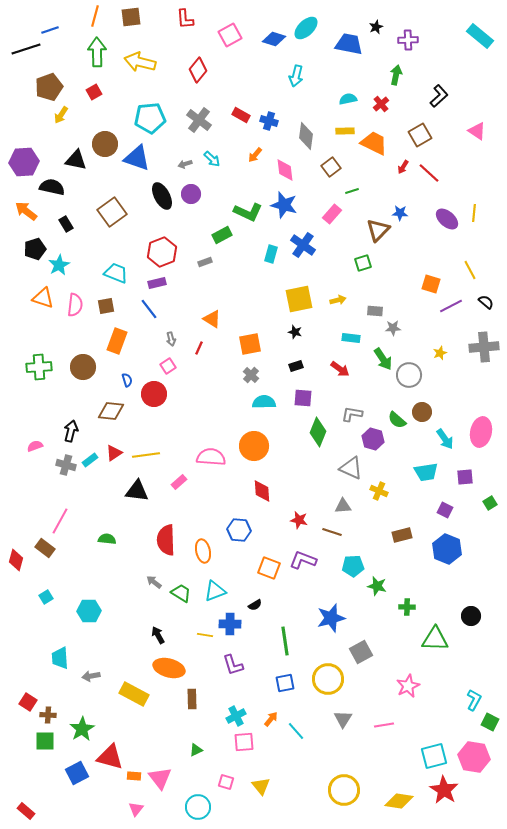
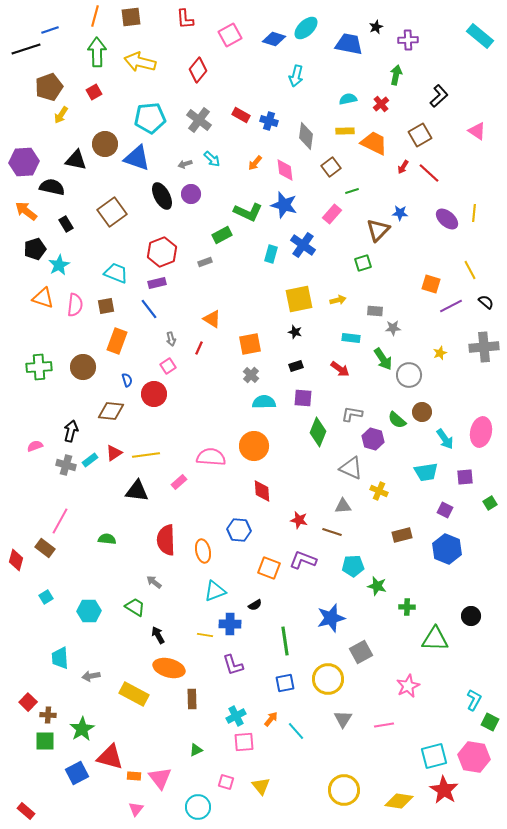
orange arrow at (255, 155): moved 8 px down
green trapezoid at (181, 593): moved 46 px left, 14 px down
red square at (28, 702): rotated 12 degrees clockwise
